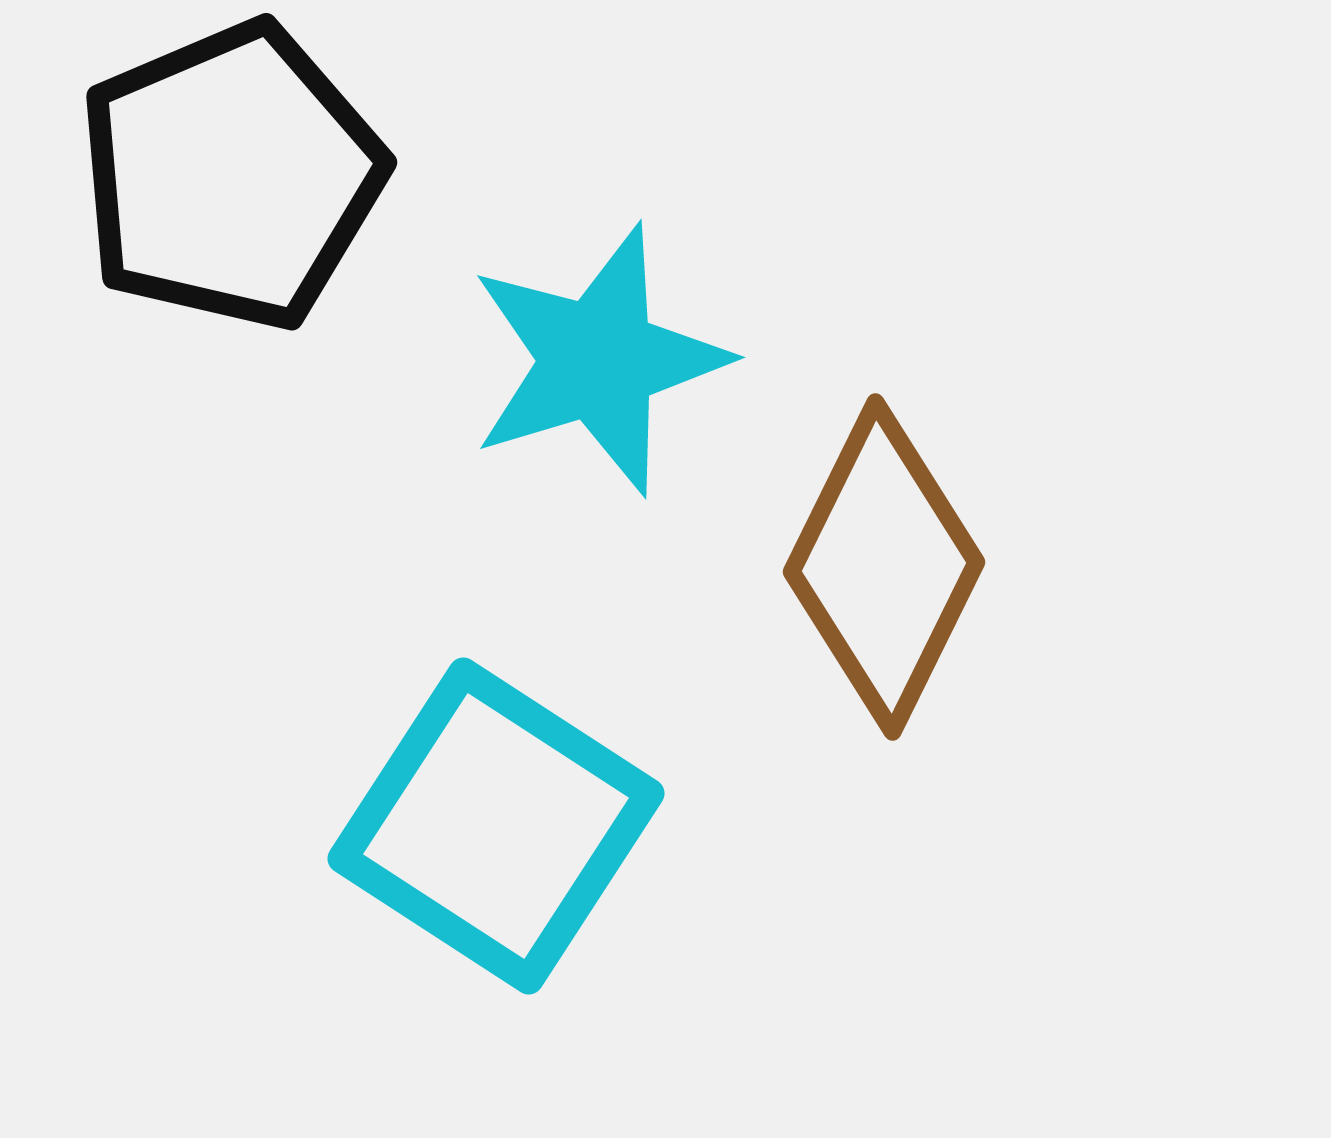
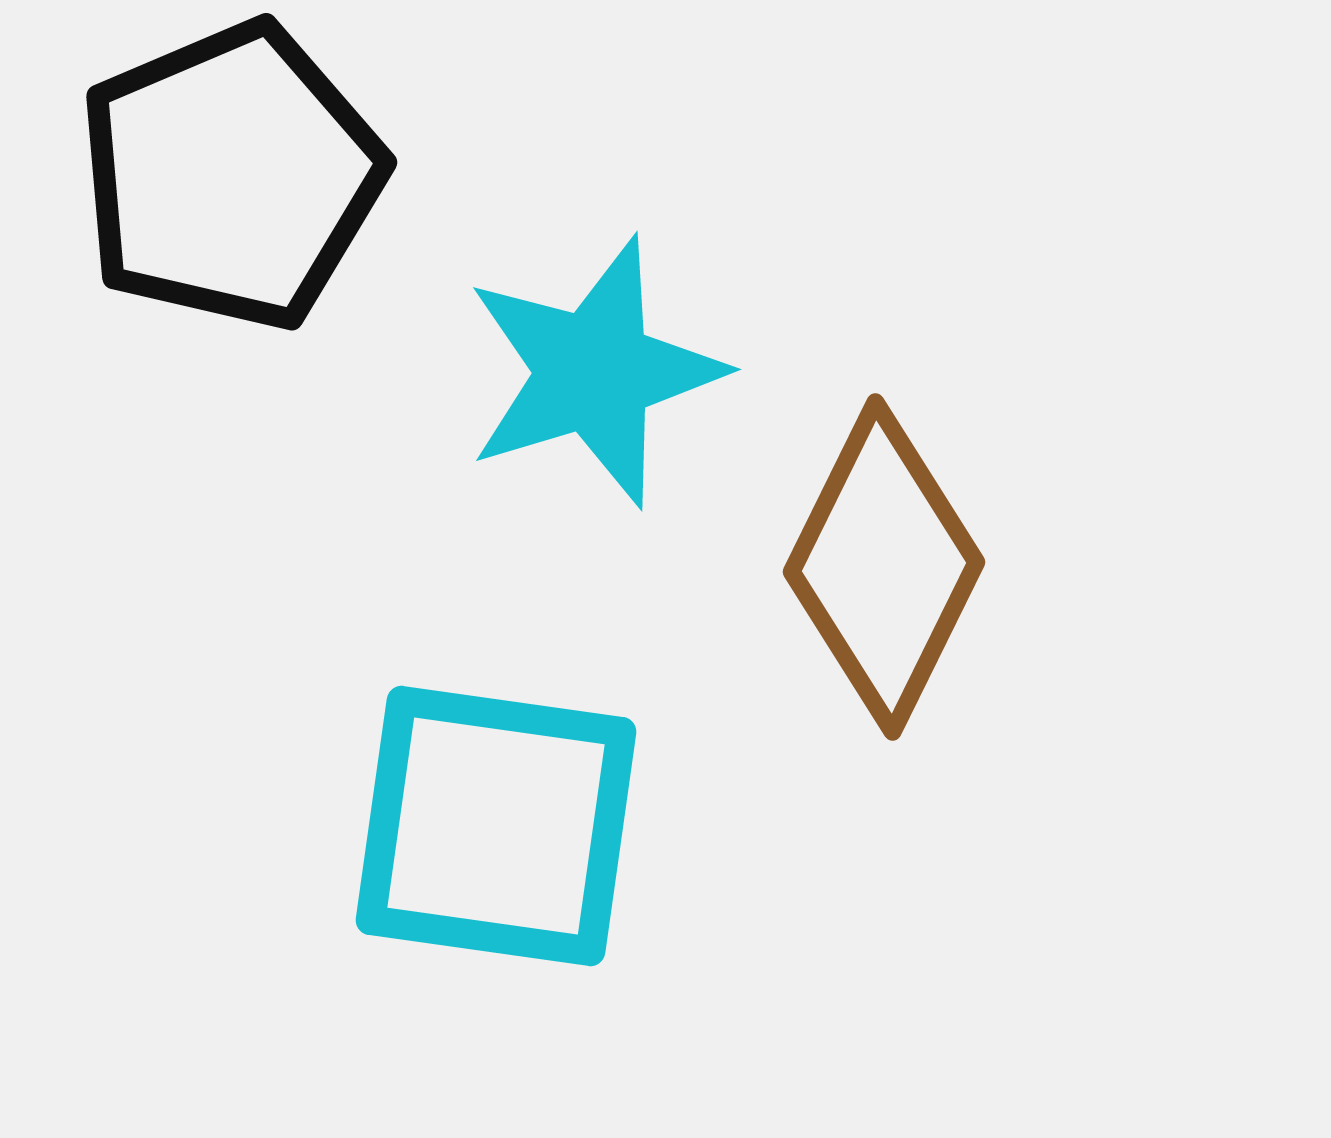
cyan star: moved 4 px left, 12 px down
cyan square: rotated 25 degrees counterclockwise
